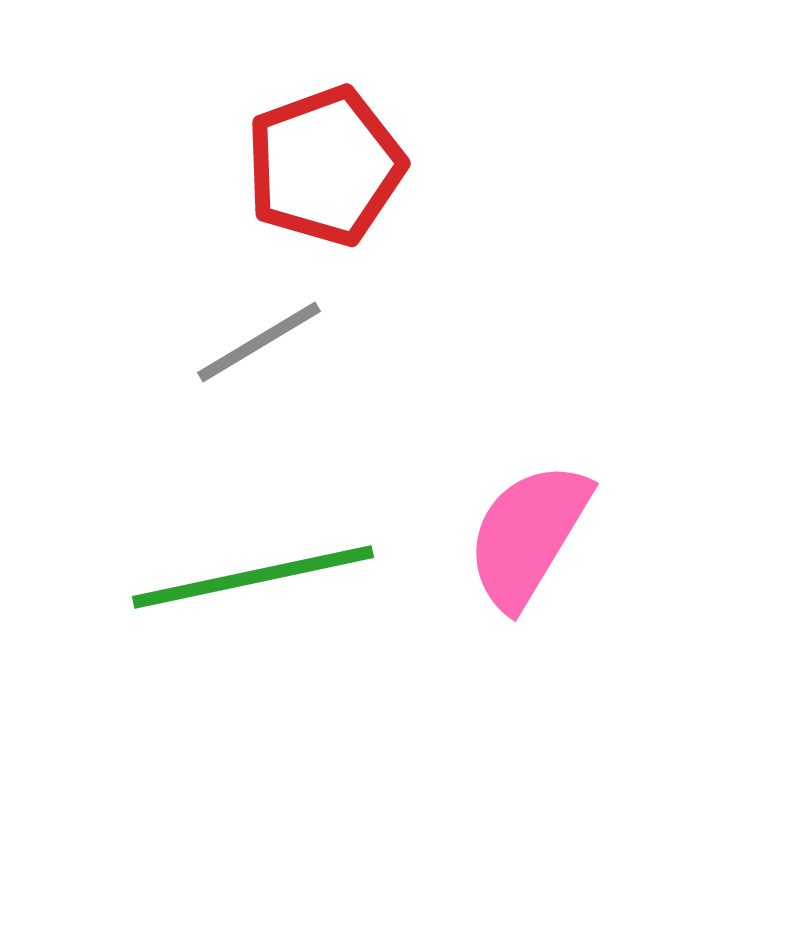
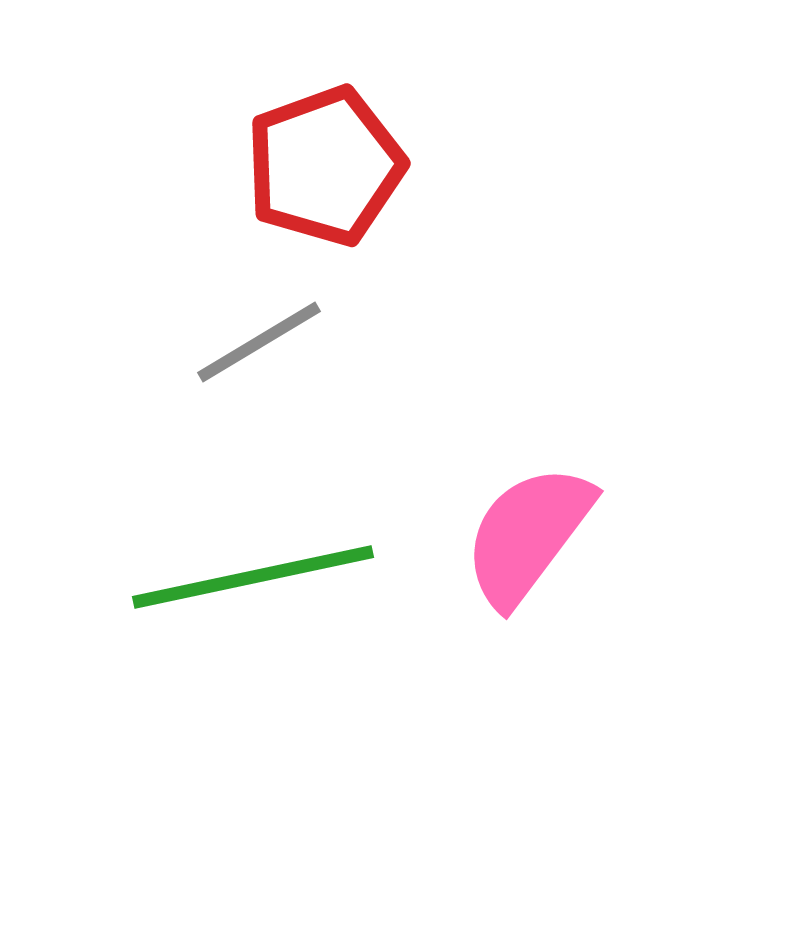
pink semicircle: rotated 6 degrees clockwise
